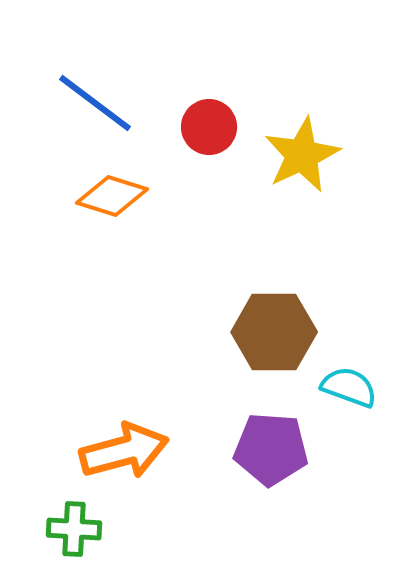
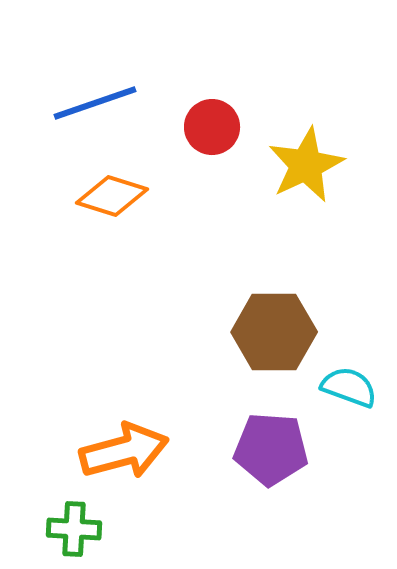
blue line: rotated 56 degrees counterclockwise
red circle: moved 3 px right
yellow star: moved 4 px right, 10 px down
